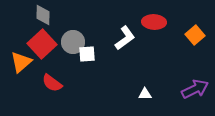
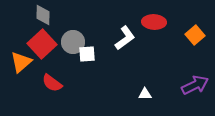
purple arrow: moved 4 px up
